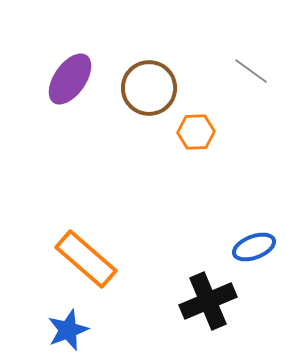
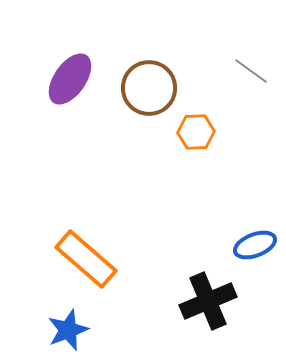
blue ellipse: moved 1 px right, 2 px up
